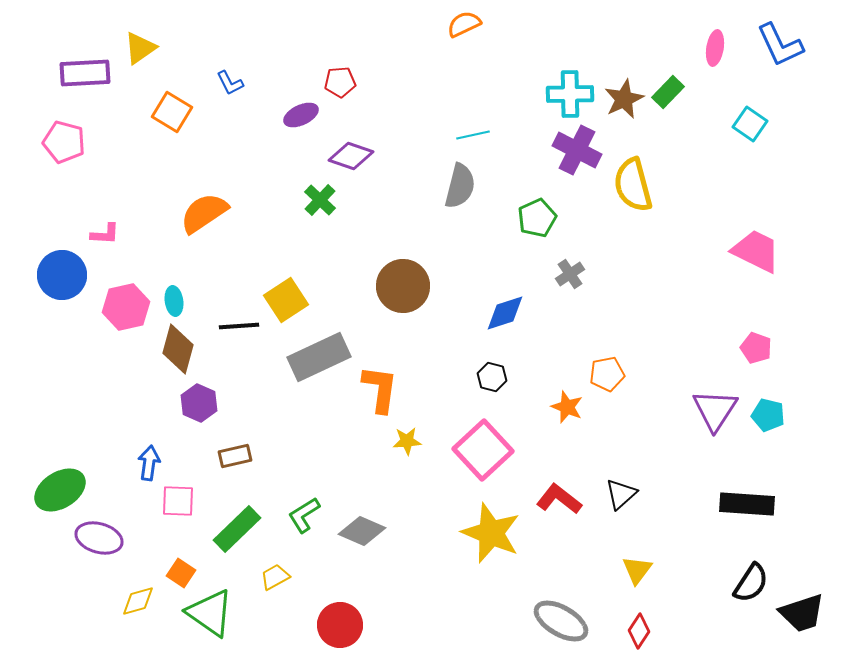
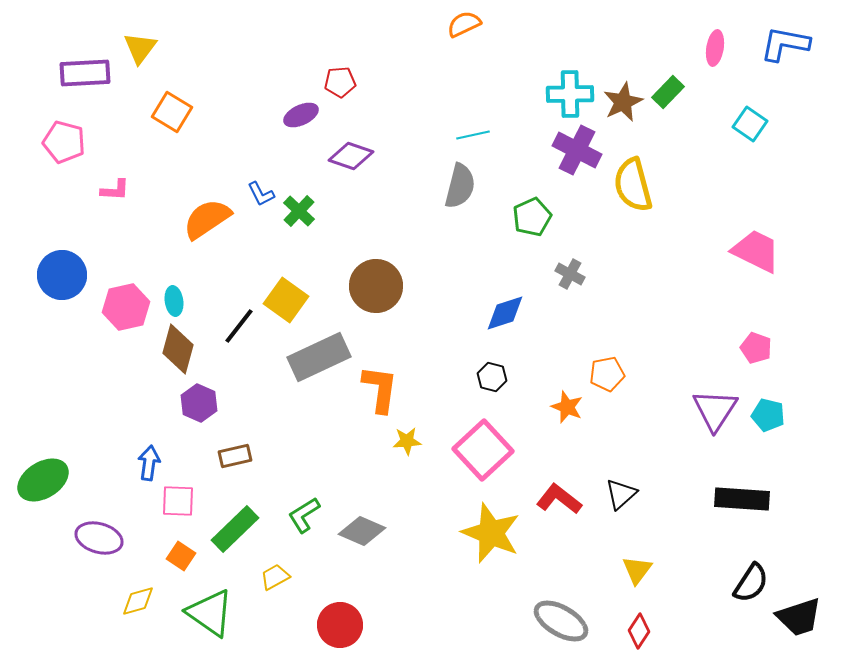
blue L-shape at (780, 45): moved 5 px right, 1 px up; rotated 126 degrees clockwise
yellow triangle at (140, 48): rotated 18 degrees counterclockwise
blue L-shape at (230, 83): moved 31 px right, 111 px down
brown star at (624, 99): moved 1 px left, 3 px down
green cross at (320, 200): moved 21 px left, 11 px down
orange semicircle at (204, 213): moved 3 px right, 6 px down
green pentagon at (537, 218): moved 5 px left, 1 px up
pink L-shape at (105, 234): moved 10 px right, 44 px up
gray cross at (570, 274): rotated 28 degrees counterclockwise
brown circle at (403, 286): moved 27 px left
yellow square at (286, 300): rotated 21 degrees counterclockwise
black line at (239, 326): rotated 48 degrees counterclockwise
green ellipse at (60, 490): moved 17 px left, 10 px up
black rectangle at (747, 504): moved 5 px left, 5 px up
green rectangle at (237, 529): moved 2 px left
orange square at (181, 573): moved 17 px up
black trapezoid at (802, 613): moved 3 px left, 4 px down
